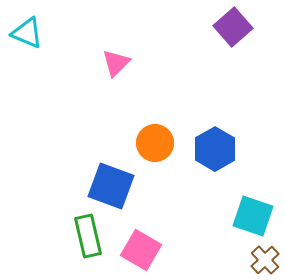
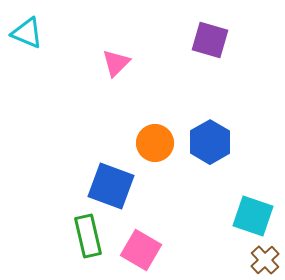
purple square: moved 23 px left, 13 px down; rotated 33 degrees counterclockwise
blue hexagon: moved 5 px left, 7 px up
